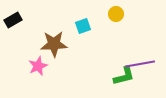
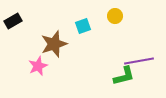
yellow circle: moved 1 px left, 2 px down
black rectangle: moved 1 px down
brown star: rotated 16 degrees counterclockwise
purple line: moved 1 px left, 3 px up
